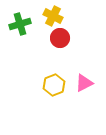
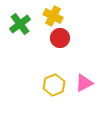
green cross: rotated 20 degrees counterclockwise
